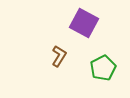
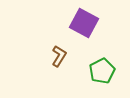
green pentagon: moved 1 px left, 3 px down
